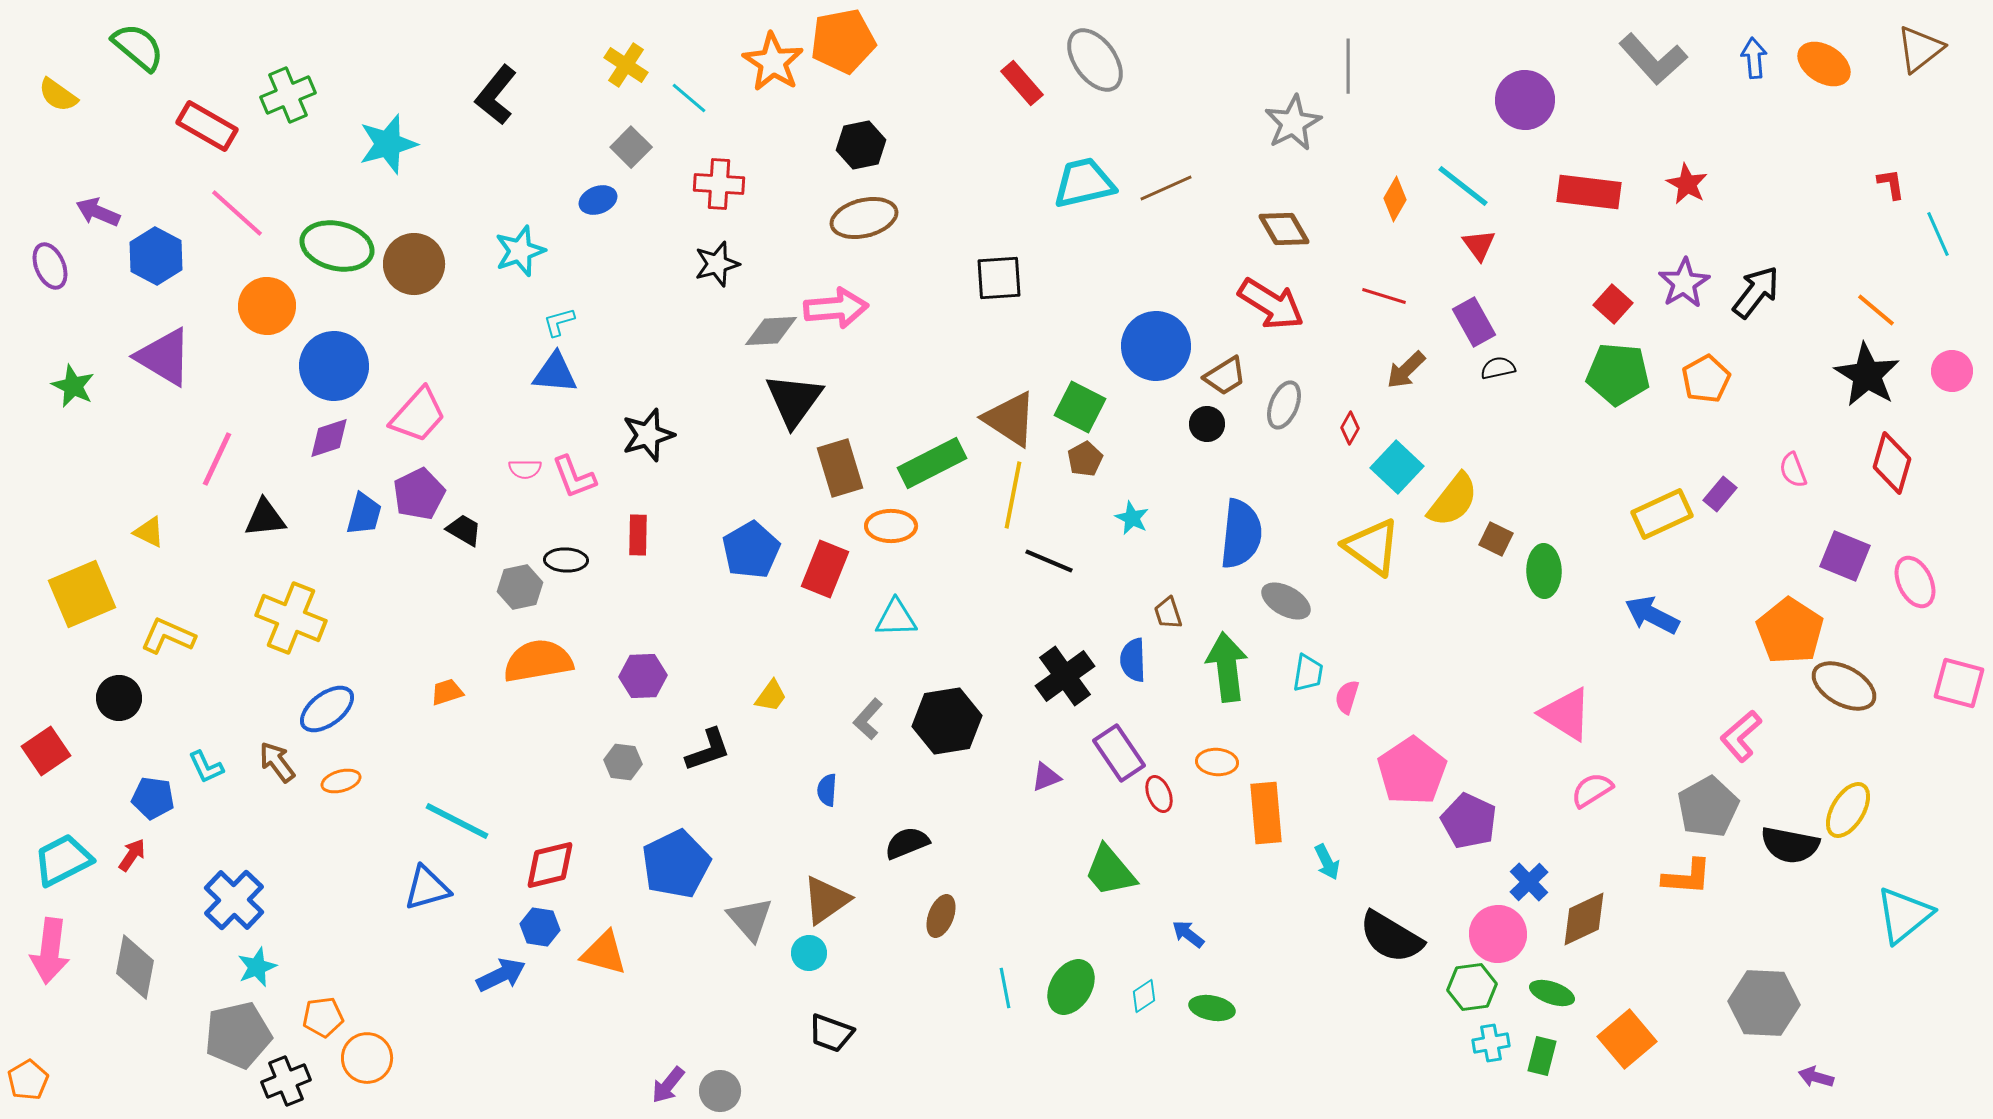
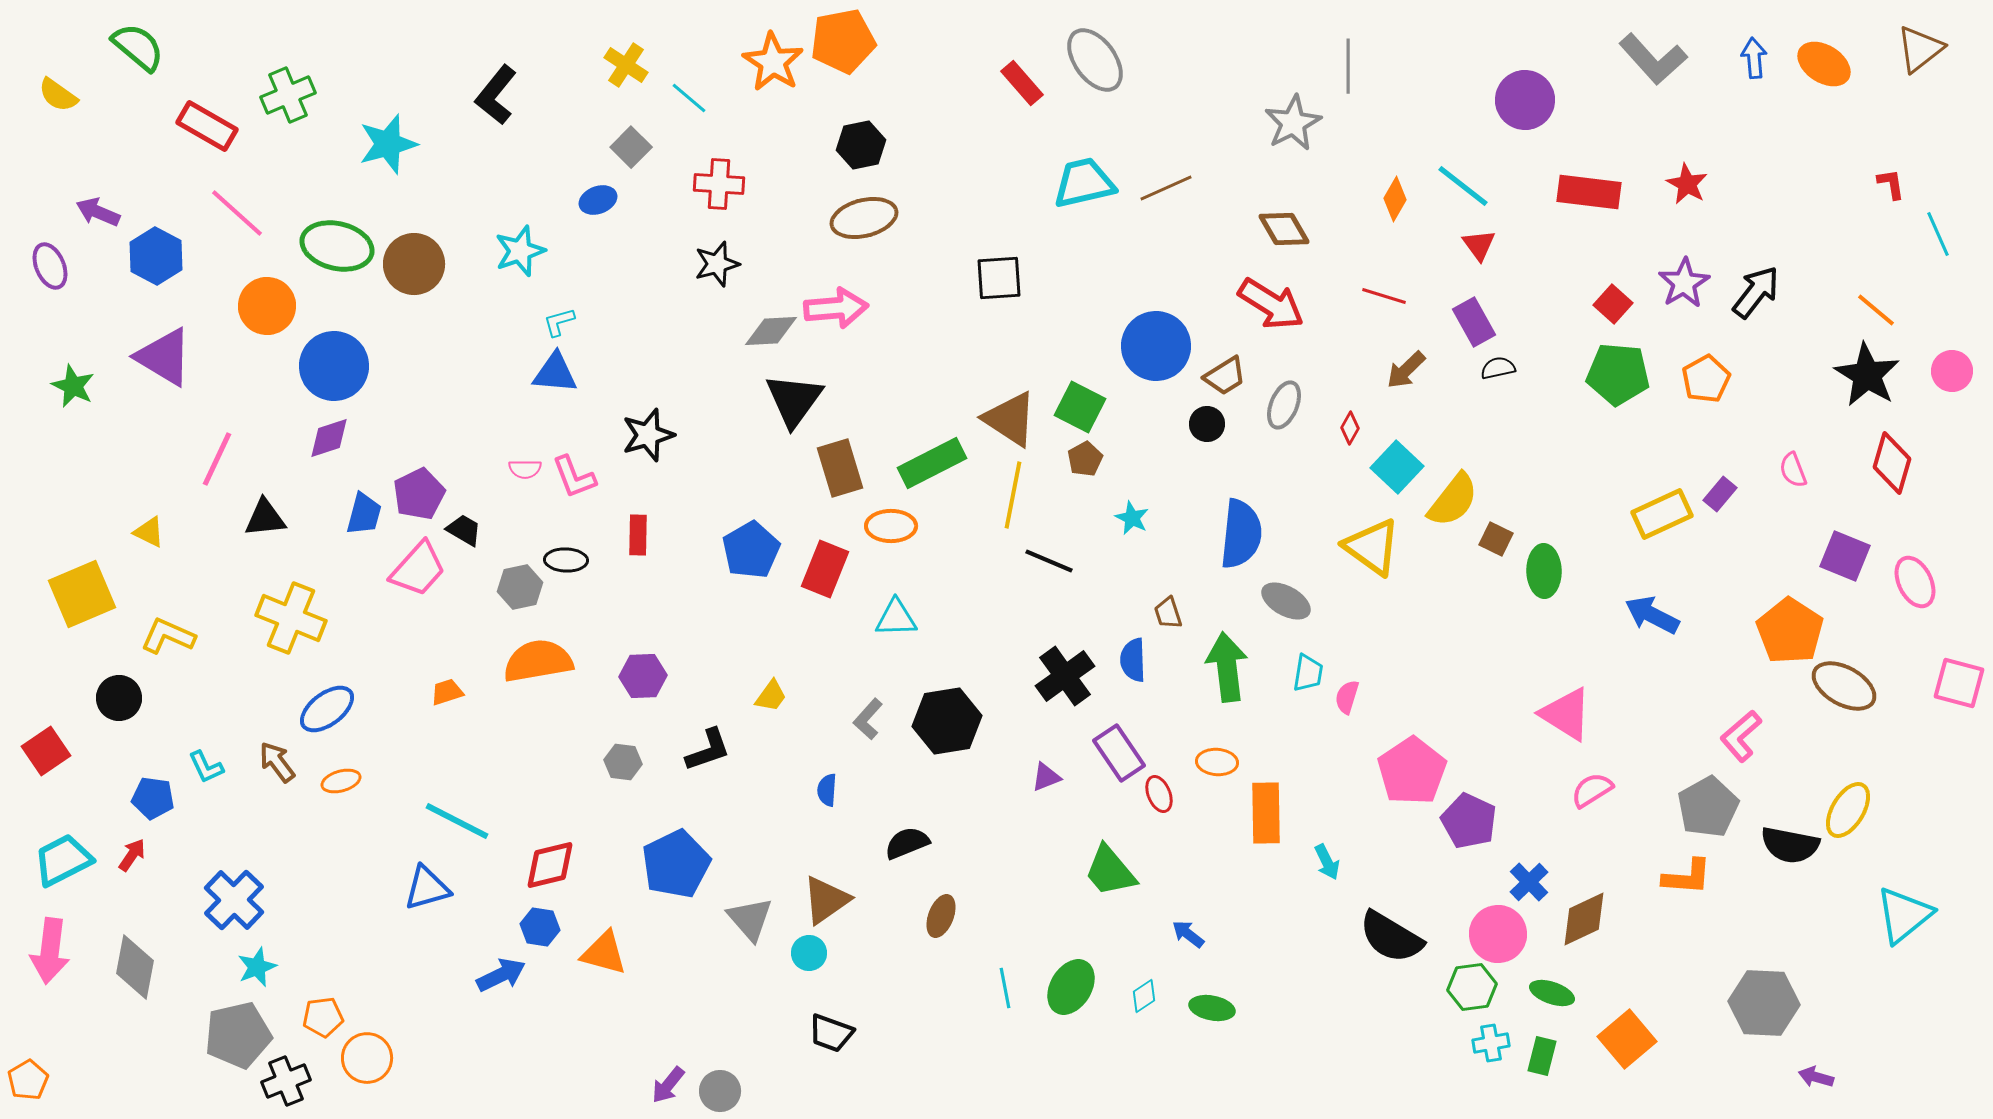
pink trapezoid at (418, 415): moved 154 px down
orange rectangle at (1266, 813): rotated 4 degrees clockwise
